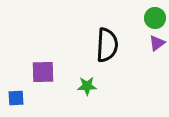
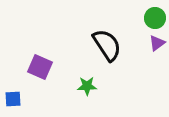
black semicircle: rotated 36 degrees counterclockwise
purple square: moved 3 px left, 5 px up; rotated 25 degrees clockwise
blue square: moved 3 px left, 1 px down
